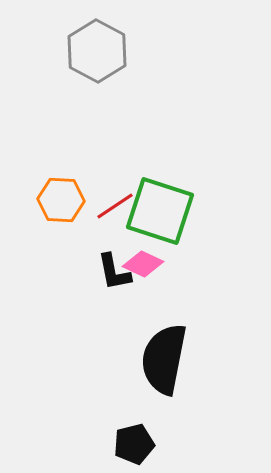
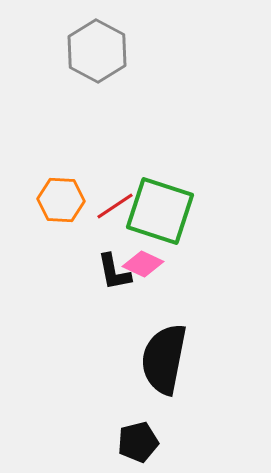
black pentagon: moved 4 px right, 2 px up
